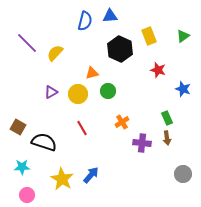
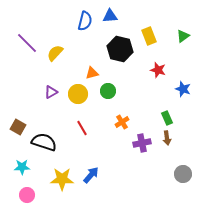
black hexagon: rotated 10 degrees counterclockwise
purple cross: rotated 18 degrees counterclockwise
yellow star: rotated 30 degrees counterclockwise
